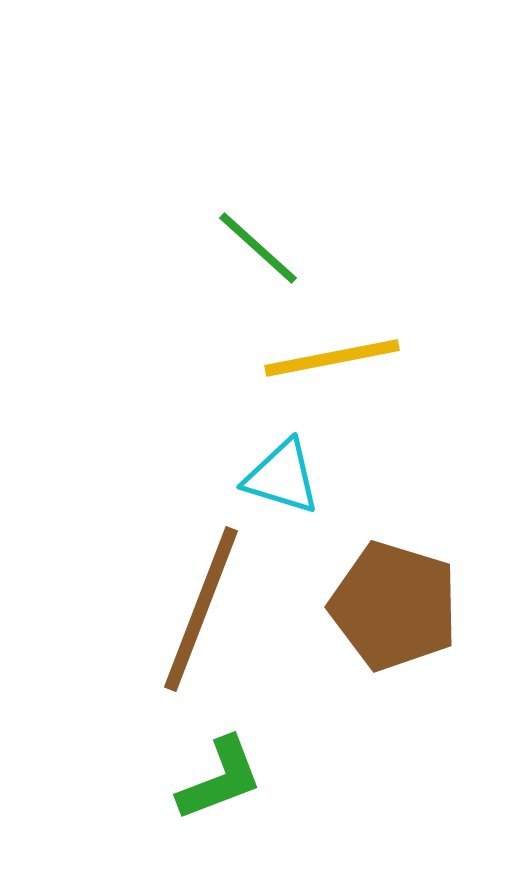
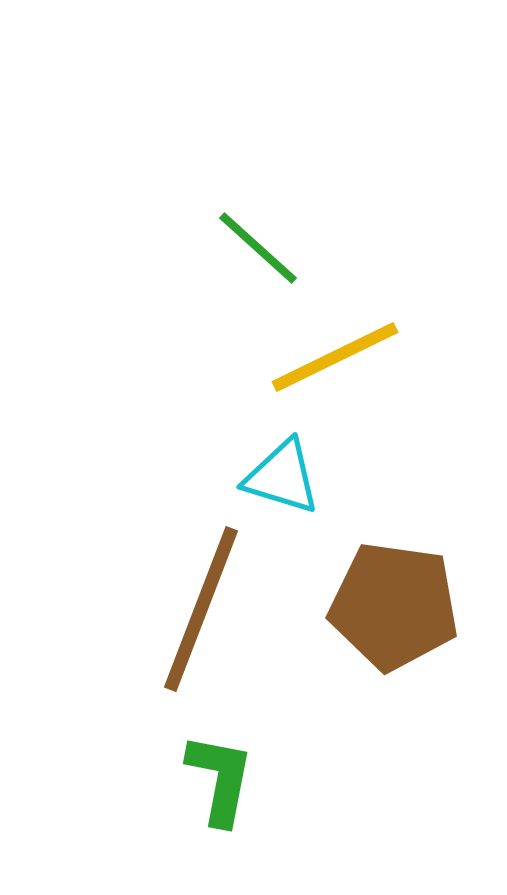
yellow line: moved 3 px right, 1 px up; rotated 15 degrees counterclockwise
brown pentagon: rotated 9 degrees counterclockwise
green L-shape: rotated 58 degrees counterclockwise
